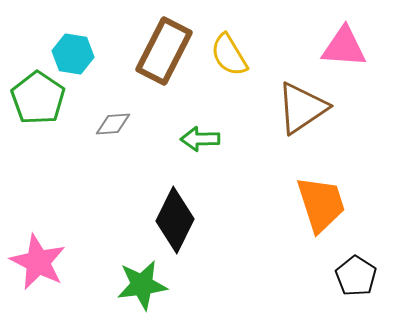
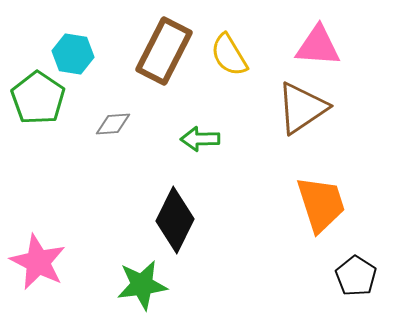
pink triangle: moved 26 px left, 1 px up
